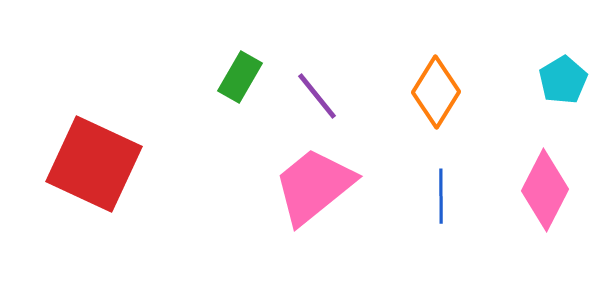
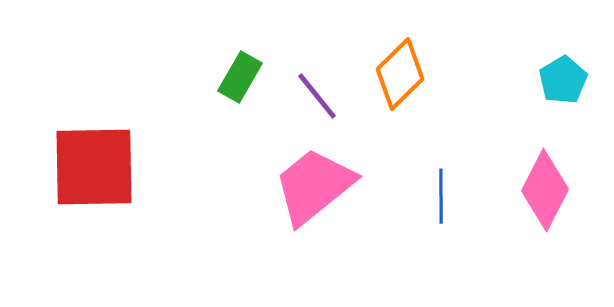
orange diamond: moved 36 px left, 18 px up; rotated 14 degrees clockwise
red square: moved 3 px down; rotated 26 degrees counterclockwise
